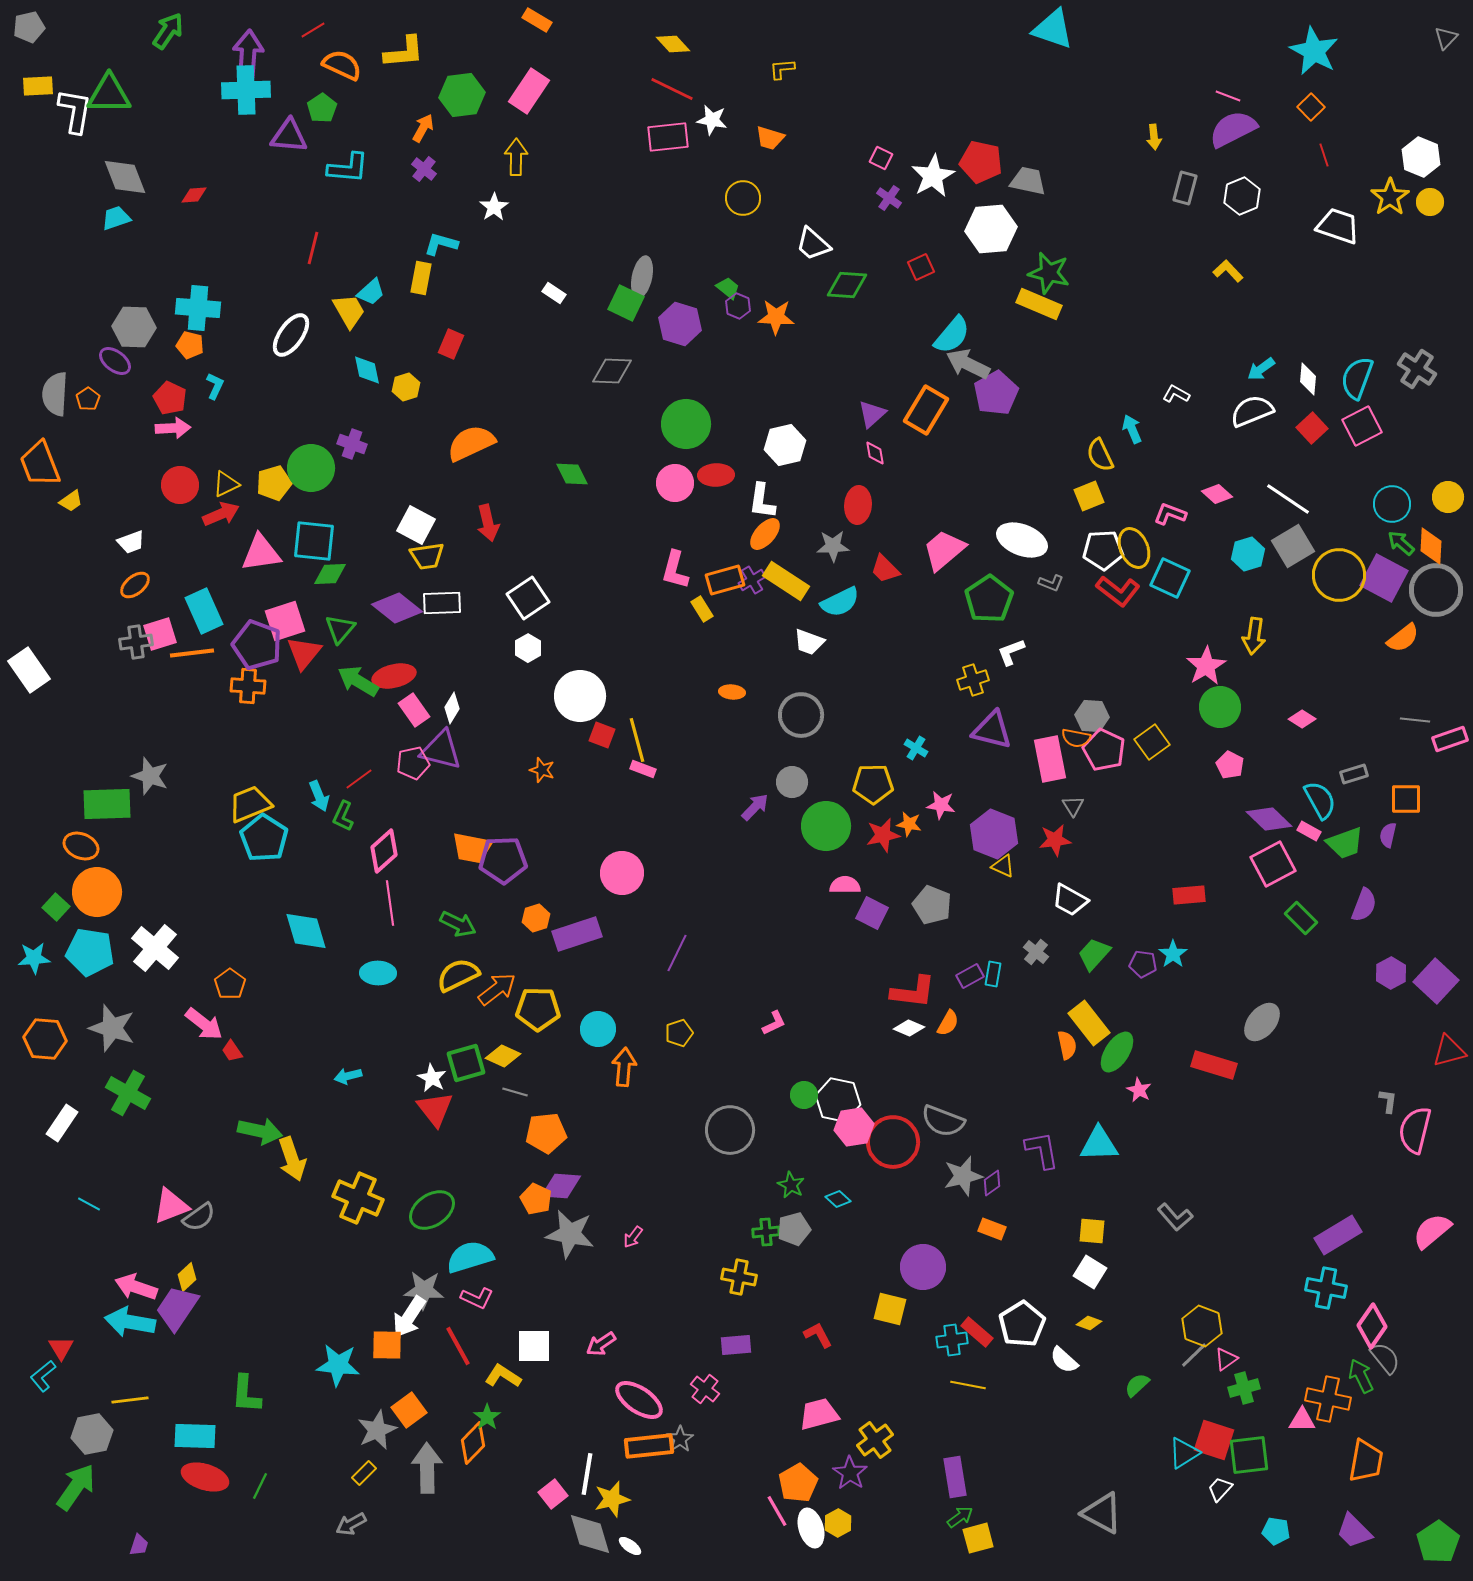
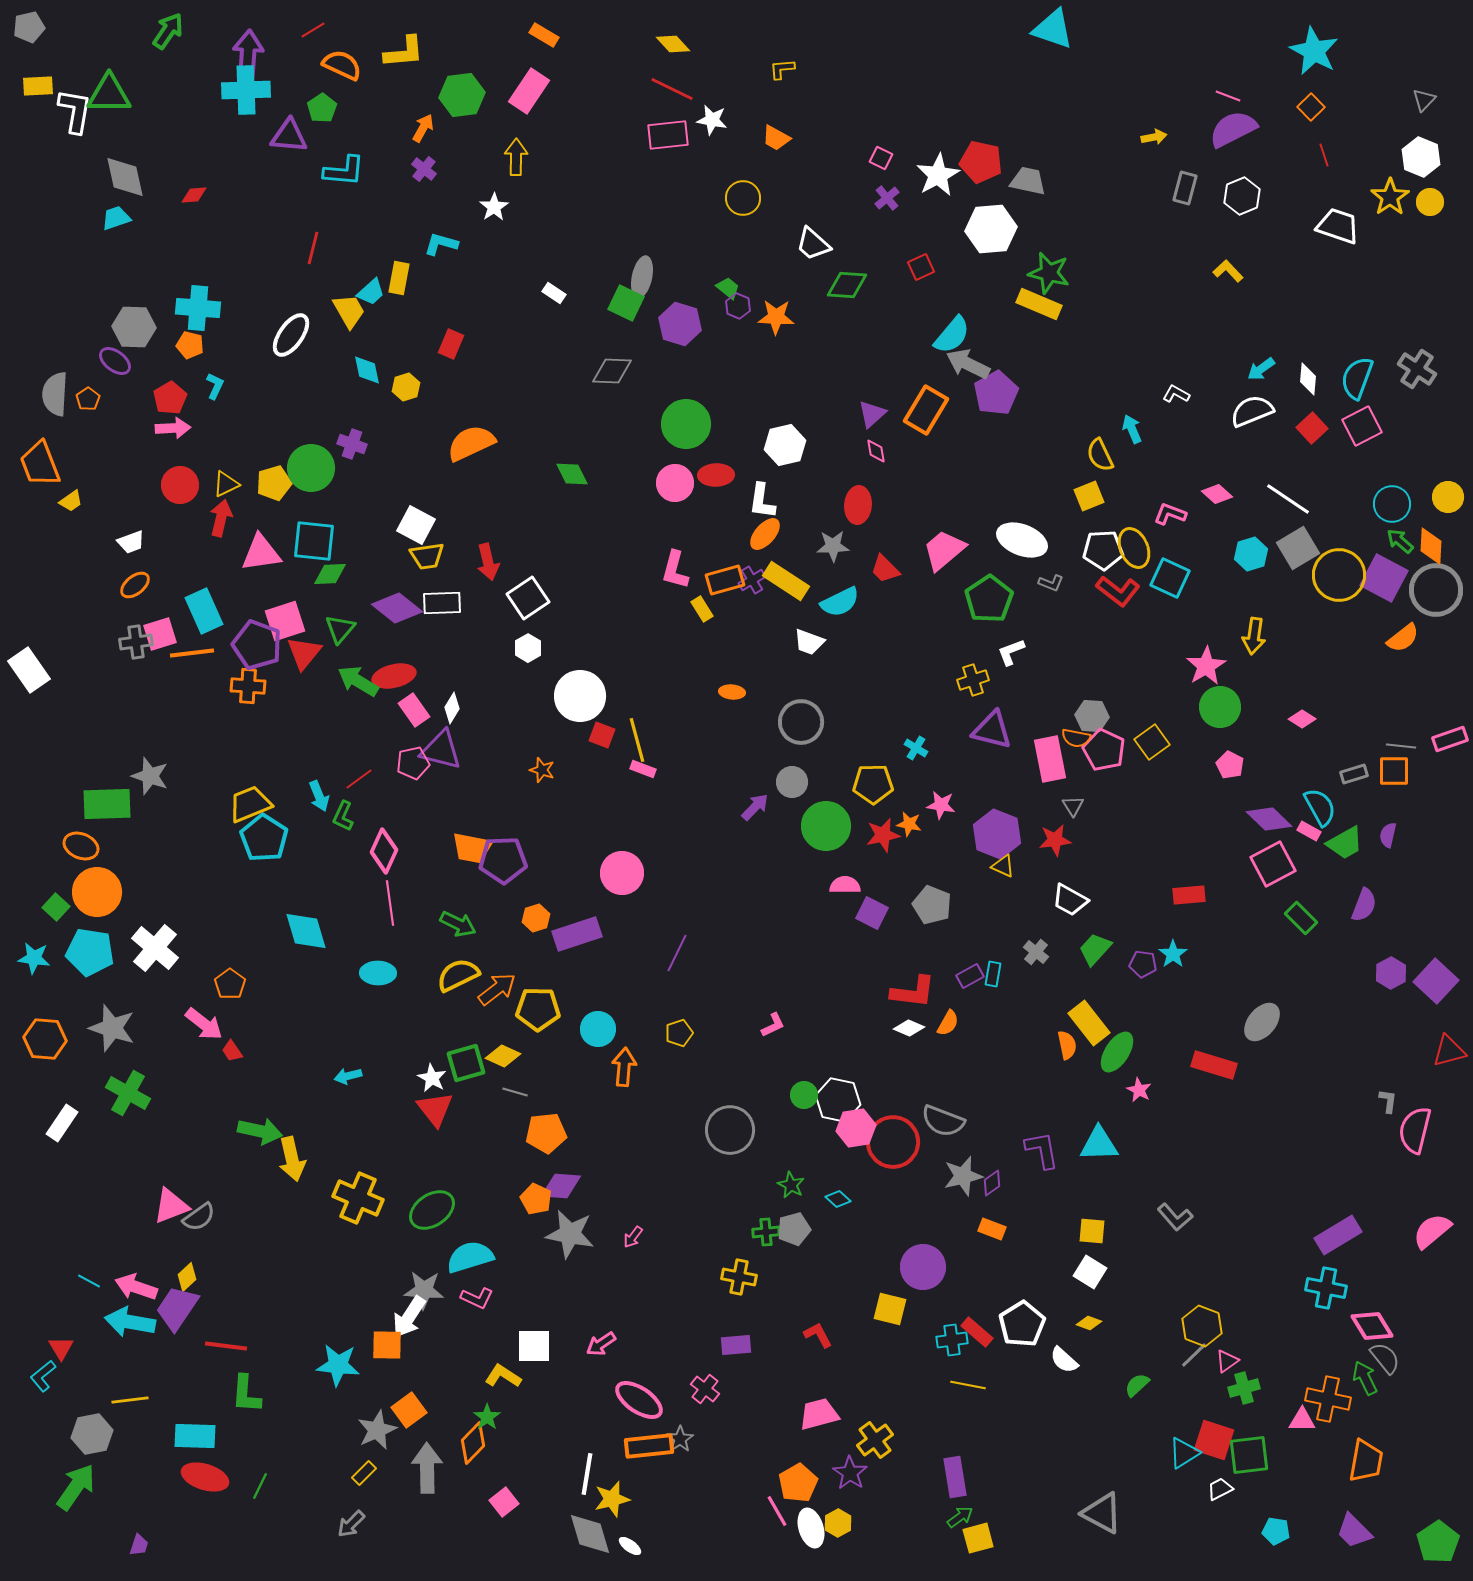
orange rectangle at (537, 20): moved 7 px right, 15 px down
gray triangle at (1446, 38): moved 22 px left, 62 px down
pink rectangle at (668, 137): moved 2 px up
yellow arrow at (1154, 137): rotated 95 degrees counterclockwise
orange trapezoid at (770, 138): moved 6 px right; rotated 12 degrees clockwise
cyan L-shape at (348, 168): moved 4 px left, 3 px down
white star at (933, 176): moved 5 px right, 1 px up
gray diamond at (125, 177): rotated 9 degrees clockwise
purple cross at (889, 198): moved 2 px left; rotated 15 degrees clockwise
yellow rectangle at (421, 278): moved 22 px left
red pentagon at (170, 398): rotated 16 degrees clockwise
pink diamond at (875, 453): moved 1 px right, 2 px up
red arrow at (221, 514): moved 4 px down; rotated 54 degrees counterclockwise
red arrow at (488, 523): moved 39 px down
green arrow at (1401, 543): moved 1 px left, 2 px up
gray square at (1293, 546): moved 5 px right, 2 px down
cyan hexagon at (1248, 554): moved 3 px right
gray circle at (801, 715): moved 7 px down
gray line at (1415, 720): moved 14 px left, 26 px down
orange square at (1406, 799): moved 12 px left, 28 px up
cyan semicircle at (1320, 800): moved 7 px down
purple hexagon at (994, 834): moved 3 px right
green trapezoid at (1345, 843): rotated 9 degrees counterclockwise
pink diamond at (384, 851): rotated 24 degrees counterclockwise
green trapezoid at (1094, 954): moved 1 px right, 5 px up
cyan star at (34, 958): rotated 12 degrees clockwise
pink L-shape at (774, 1023): moved 1 px left, 2 px down
pink hexagon at (854, 1127): moved 2 px right, 1 px down
yellow arrow at (292, 1159): rotated 6 degrees clockwise
cyan line at (89, 1204): moved 77 px down
pink diamond at (1372, 1326): rotated 66 degrees counterclockwise
red line at (458, 1346): moved 232 px left; rotated 54 degrees counterclockwise
pink triangle at (1226, 1359): moved 1 px right, 2 px down
green arrow at (1361, 1376): moved 4 px right, 2 px down
white trapezoid at (1220, 1489): rotated 20 degrees clockwise
pink square at (553, 1494): moved 49 px left, 8 px down
gray arrow at (351, 1524): rotated 16 degrees counterclockwise
